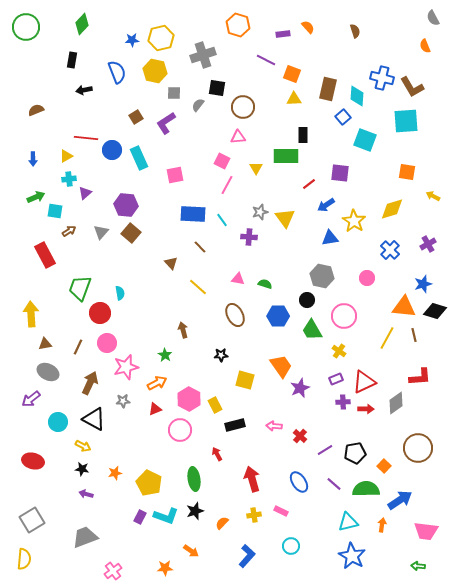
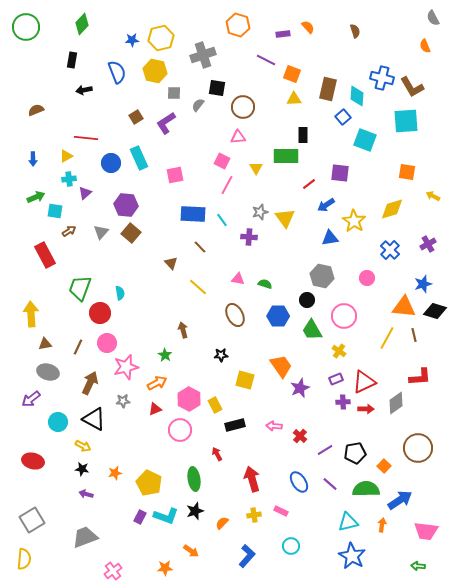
blue circle at (112, 150): moved 1 px left, 13 px down
gray ellipse at (48, 372): rotated 10 degrees counterclockwise
purple line at (334, 484): moved 4 px left
